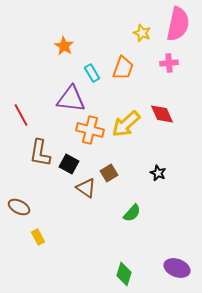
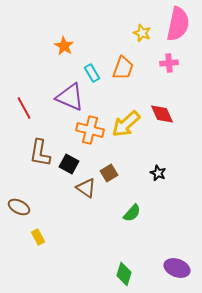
purple triangle: moved 1 px left, 2 px up; rotated 16 degrees clockwise
red line: moved 3 px right, 7 px up
